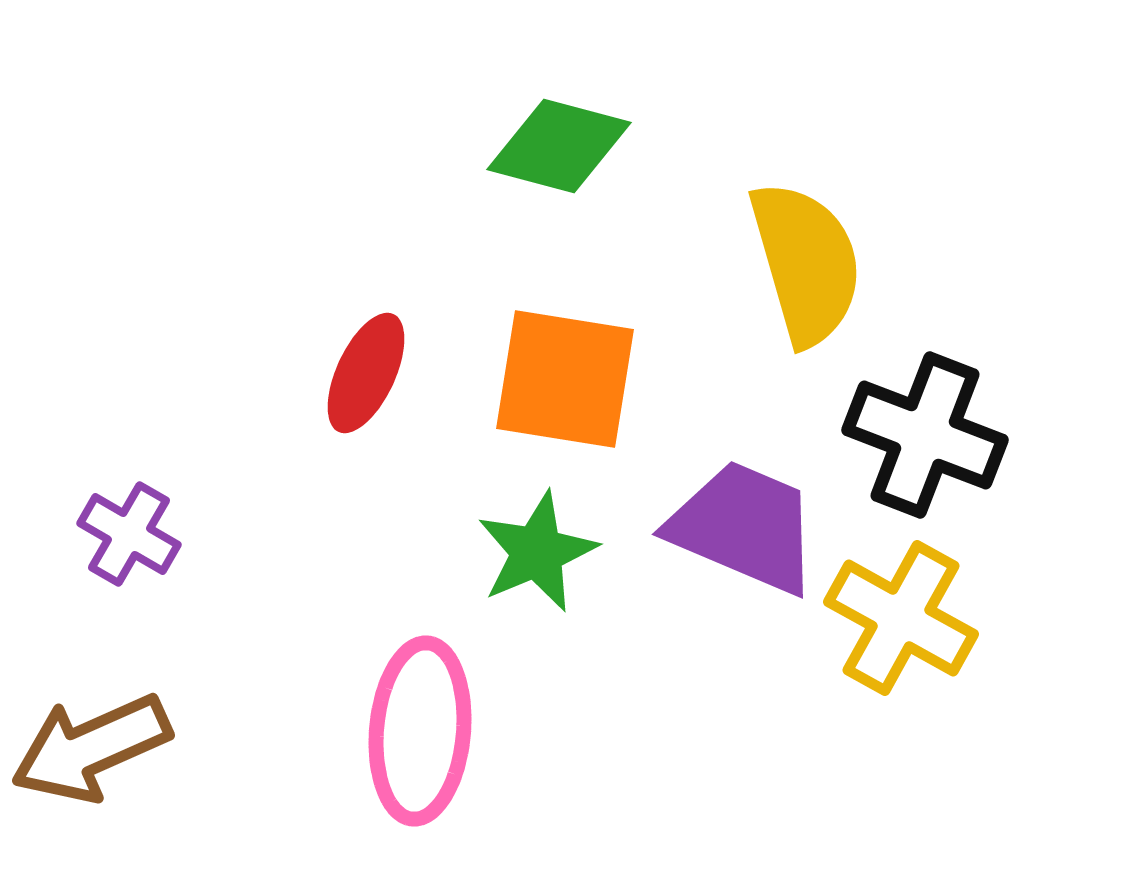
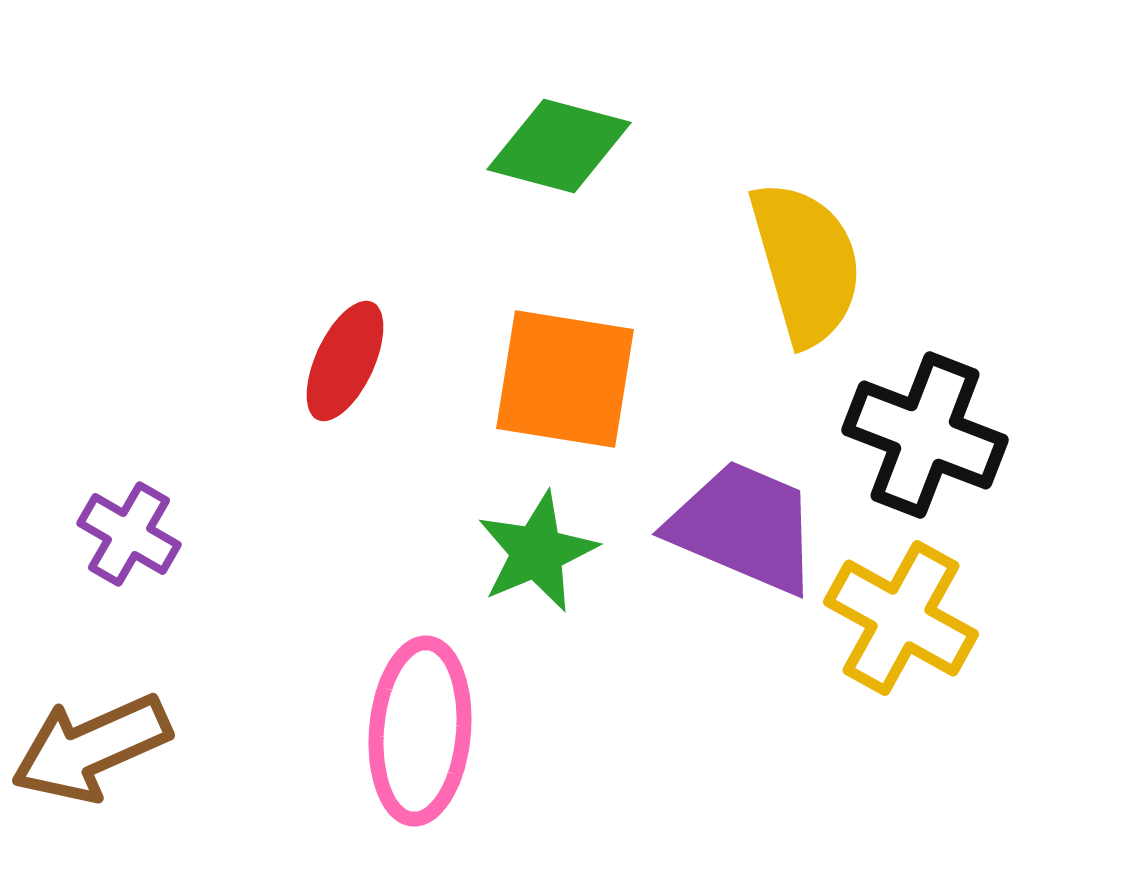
red ellipse: moved 21 px left, 12 px up
